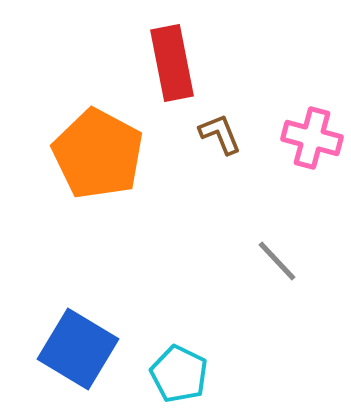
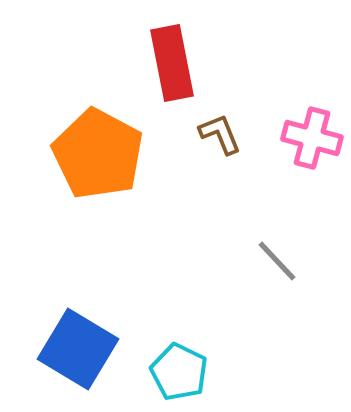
cyan pentagon: moved 2 px up
